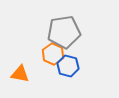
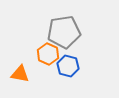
orange hexagon: moved 5 px left
